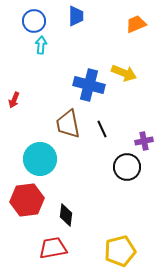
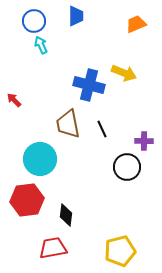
cyan arrow: rotated 30 degrees counterclockwise
red arrow: rotated 112 degrees clockwise
purple cross: rotated 12 degrees clockwise
